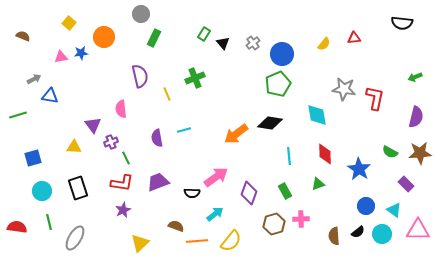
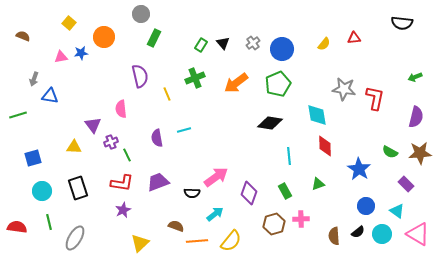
green rectangle at (204, 34): moved 3 px left, 11 px down
blue circle at (282, 54): moved 5 px up
gray arrow at (34, 79): rotated 136 degrees clockwise
orange arrow at (236, 134): moved 51 px up
red diamond at (325, 154): moved 8 px up
green line at (126, 158): moved 1 px right, 3 px up
cyan triangle at (394, 210): moved 3 px right, 1 px down
pink triangle at (418, 230): moved 4 px down; rotated 30 degrees clockwise
